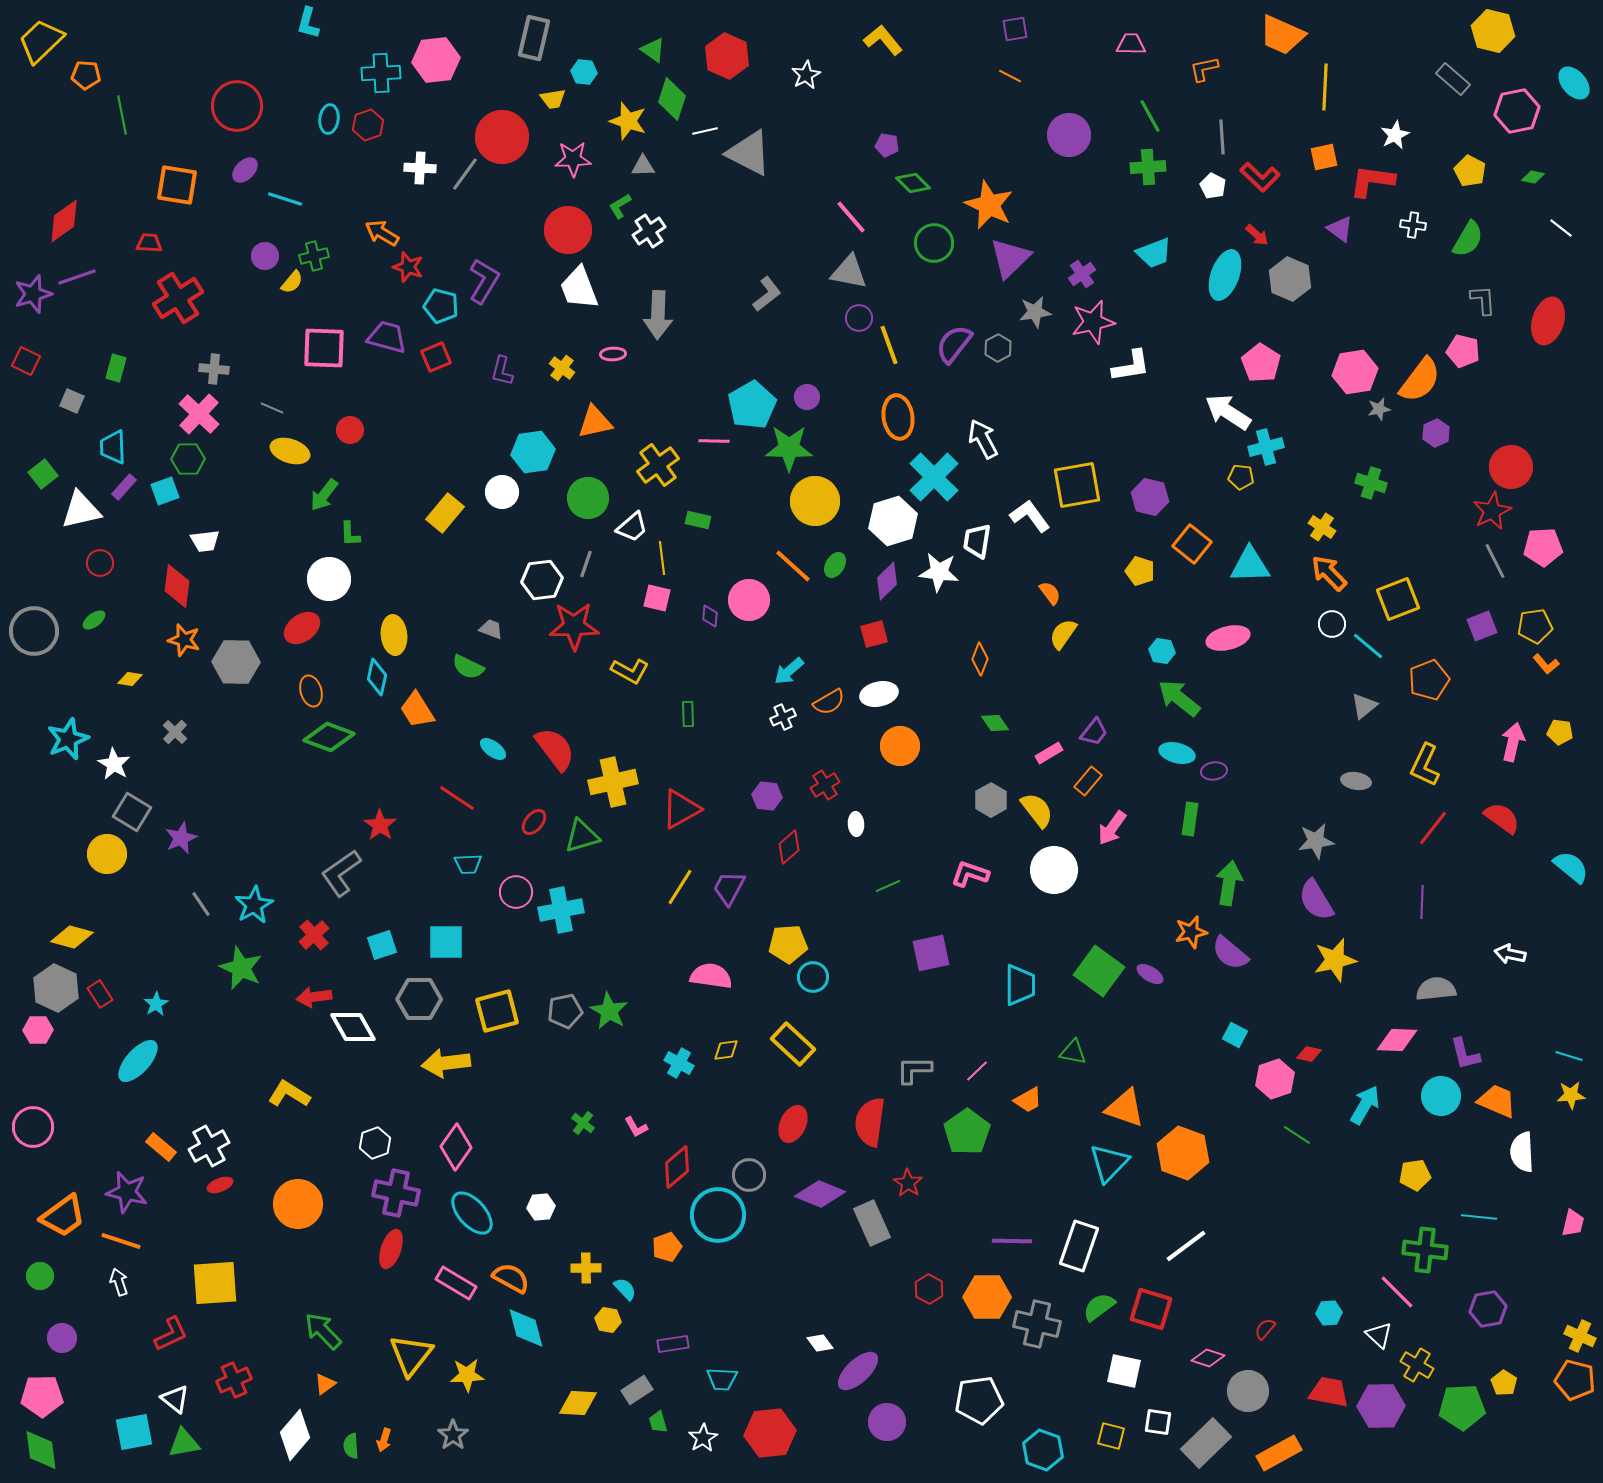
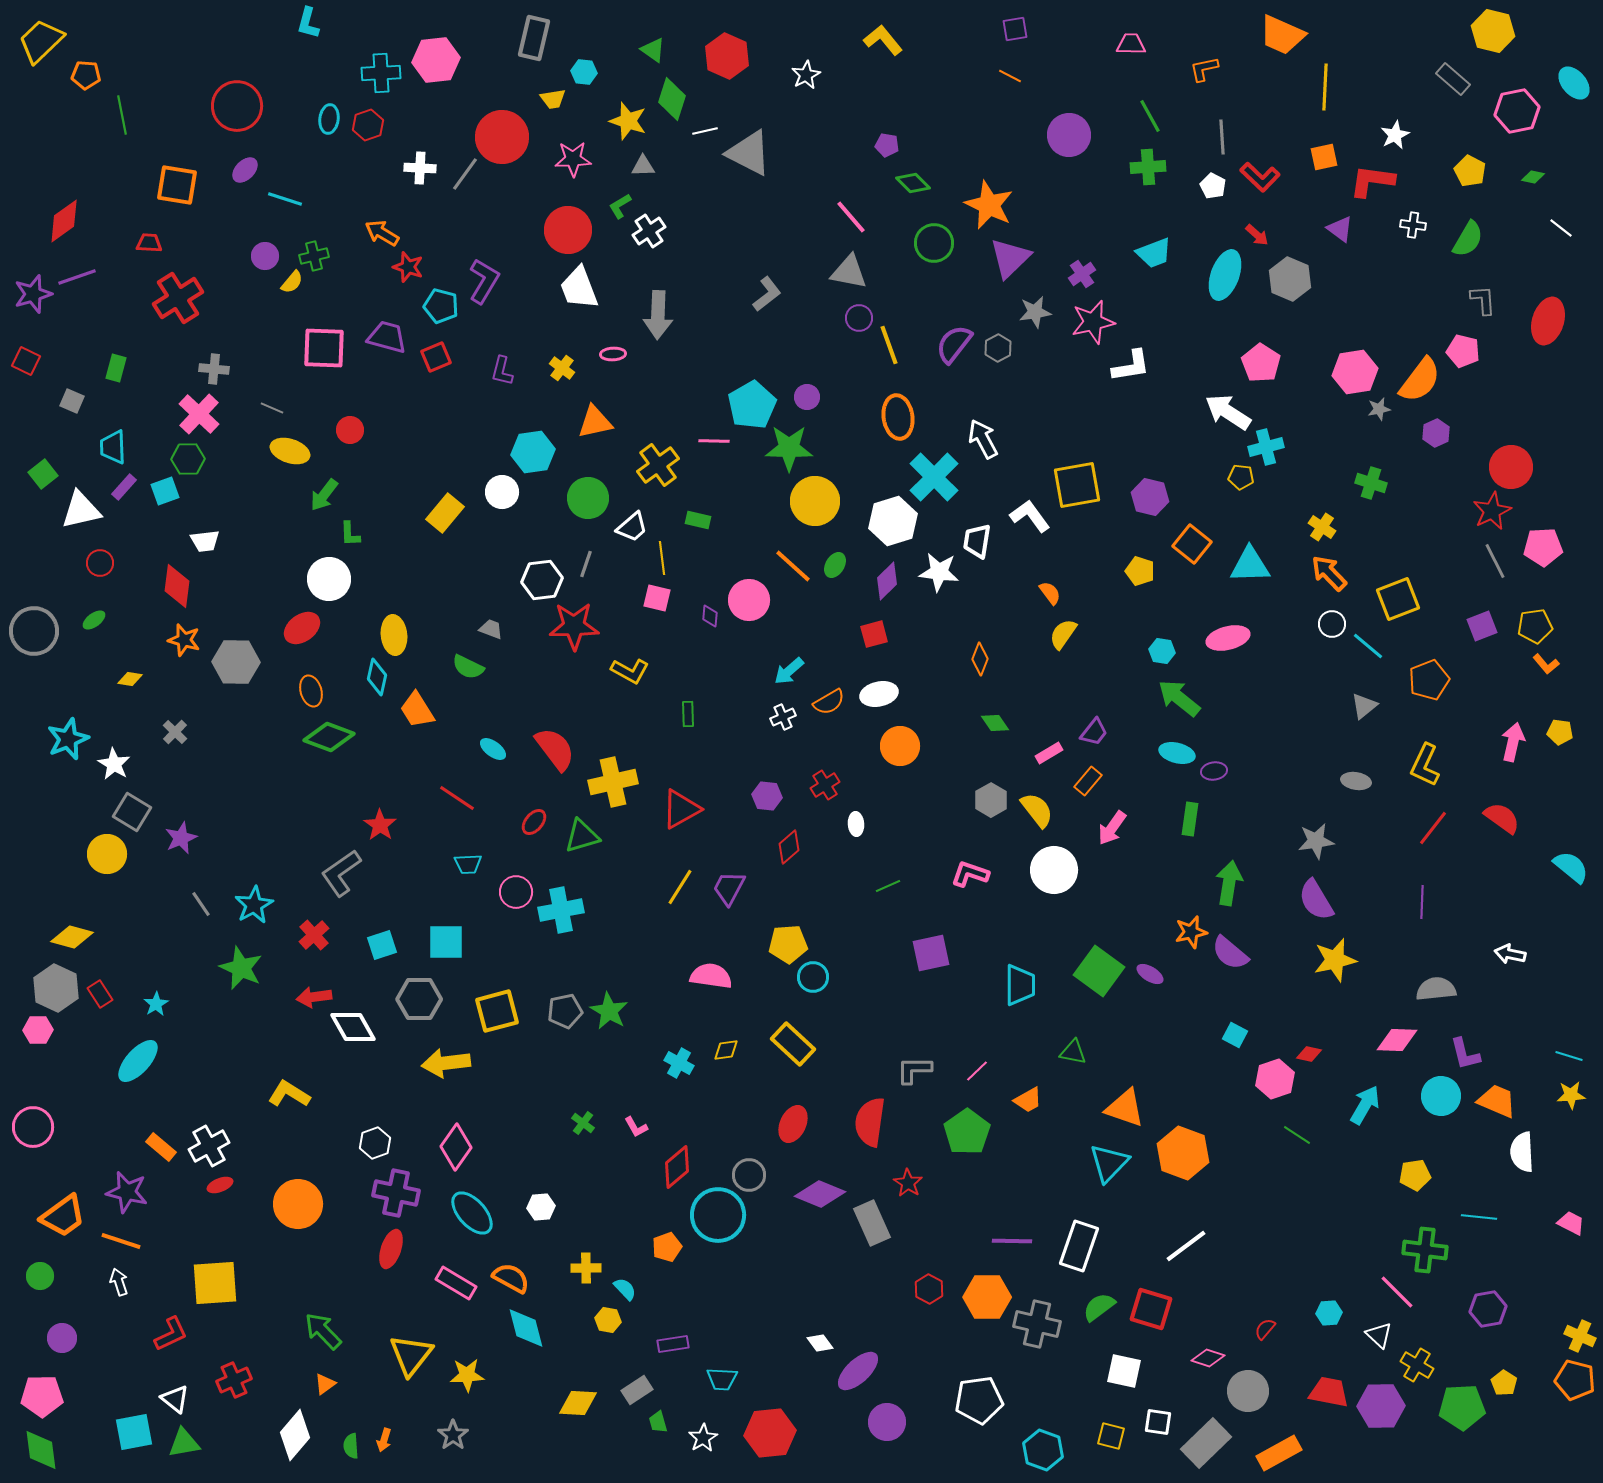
pink trapezoid at (1573, 1223): moved 2 px left; rotated 76 degrees counterclockwise
